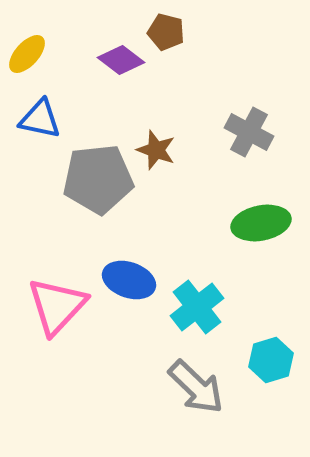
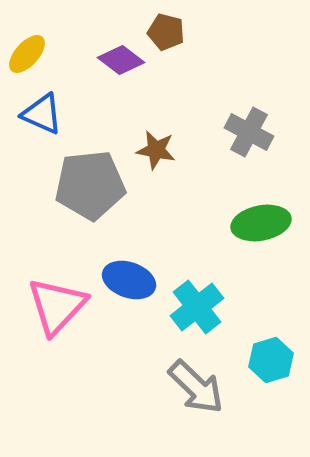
blue triangle: moved 2 px right, 5 px up; rotated 12 degrees clockwise
brown star: rotated 9 degrees counterclockwise
gray pentagon: moved 8 px left, 6 px down
